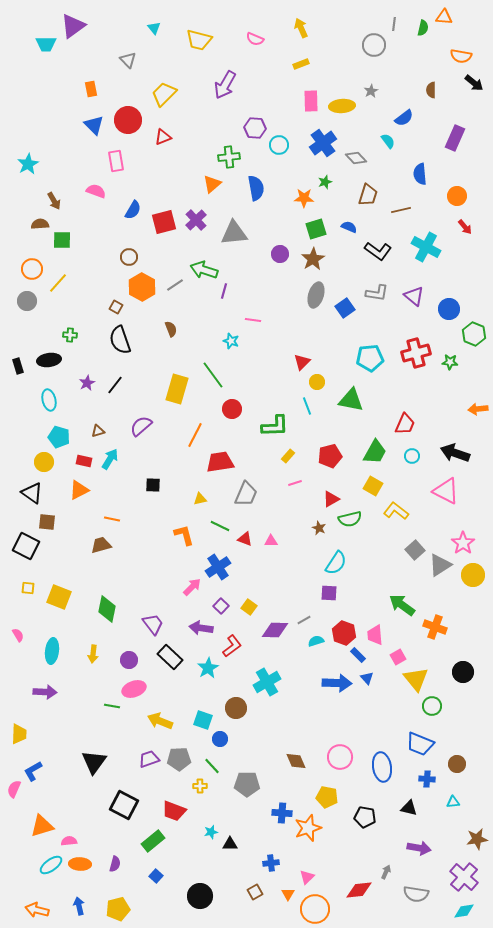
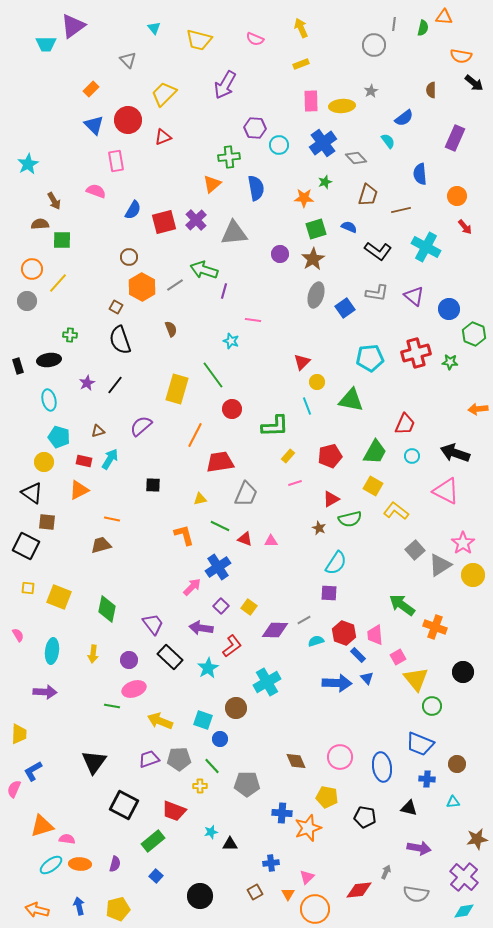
orange rectangle at (91, 89): rotated 56 degrees clockwise
pink semicircle at (69, 841): moved 2 px left, 2 px up; rotated 14 degrees clockwise
